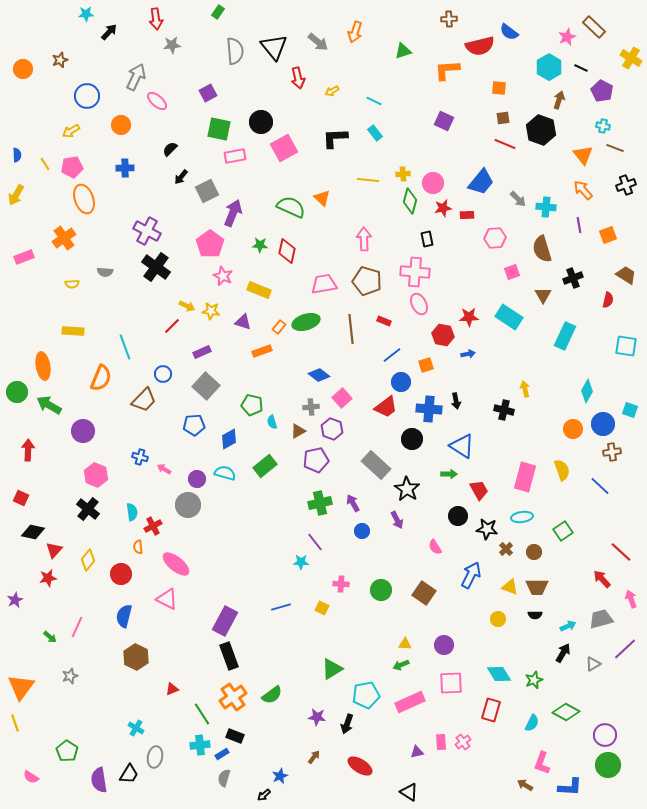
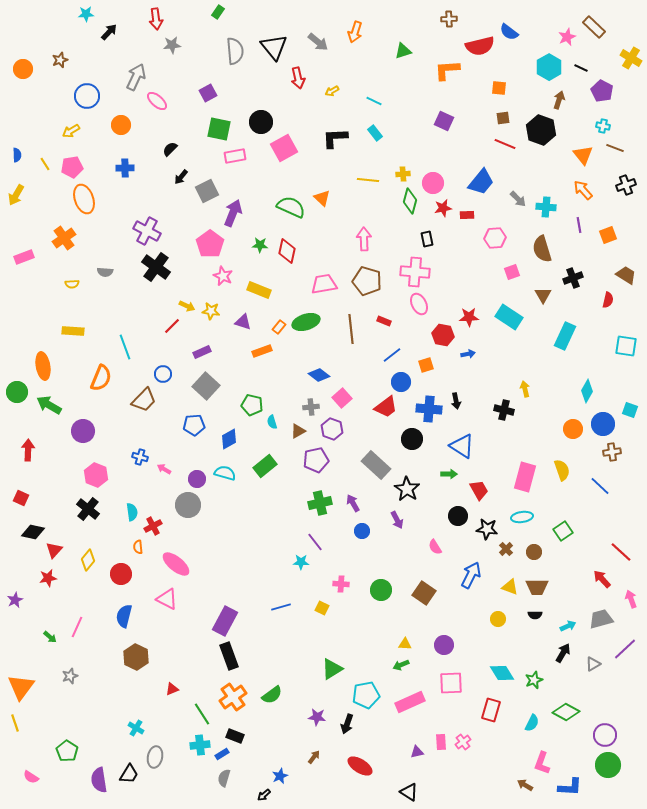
cyan diamond at (499, 674): moved 3 px right, 1 px up
